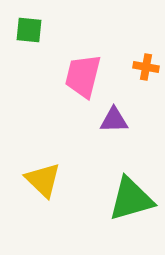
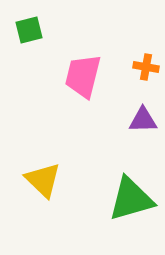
green square: rotated 20 degrees counterclockwise
purple triangle: moved 29 px right
